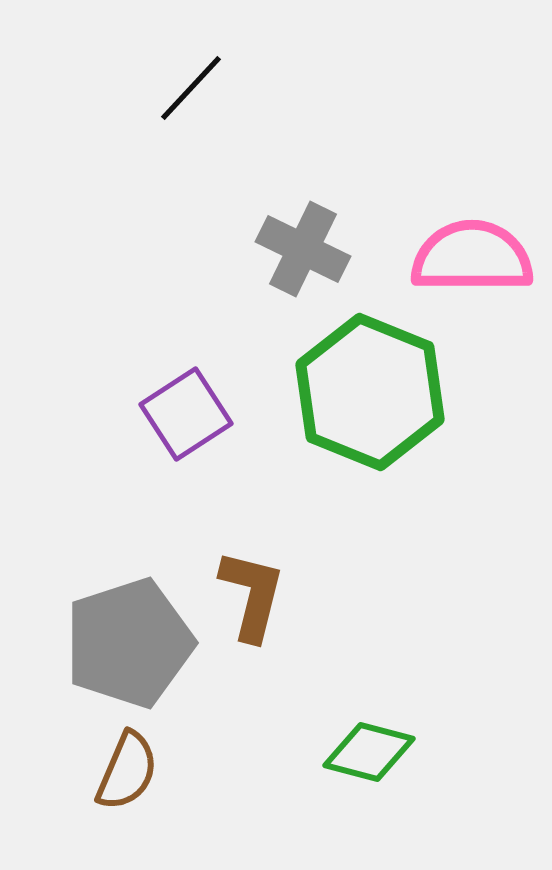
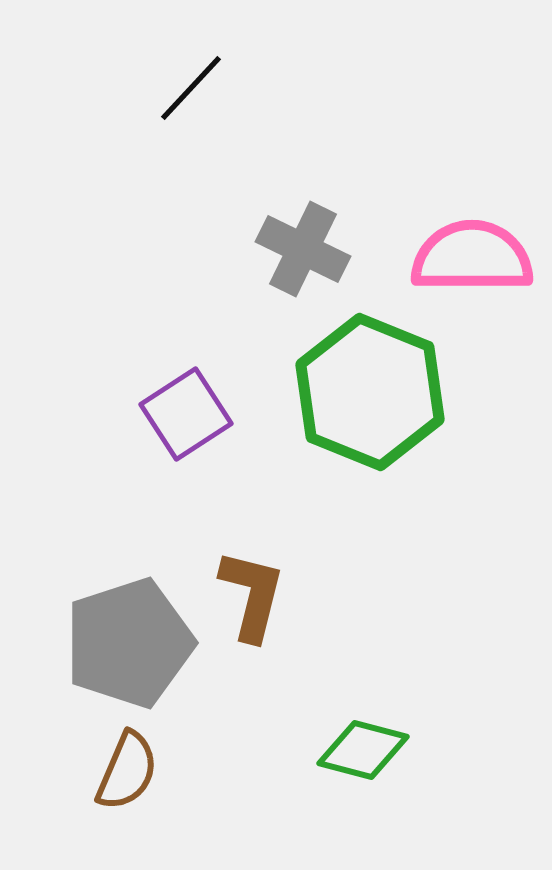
green diamond: moved 6 px left, 2 px up
